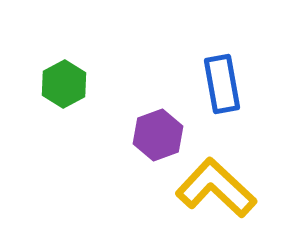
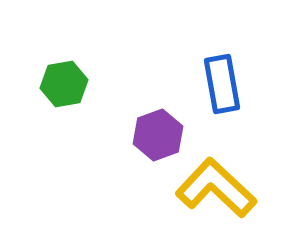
green hexagon: rotated 18 degrees clockwise
